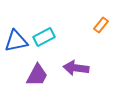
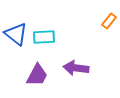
orange rectangle: moved 8 px right, 4 px up
cyan rectangle: rotated 25 degrees clockwise
blue triangle: moved 7 px up; rotated 50 degrees clockwise
